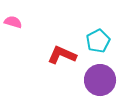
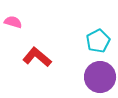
red L-shape: moved 25 px left, 2 px down; rotated 16 degrees clockwise
purple circle: moved 3 px up
